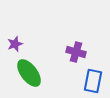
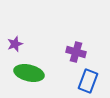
green ellipse: rotated 40 degrees counterclockwise
blue rectangle: moved 5 px left; rotated 10 degrees clockwise
